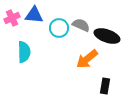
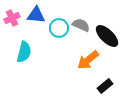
blue triangle: moved 2 px right
black ellipse: rotated 25 degrees clockwise
cyan semicircle: rotated 15 degrees clockwise
orange arrow: moved 1 px right, 1 px down
black rectangle: rotated 42 degrees clockwise
